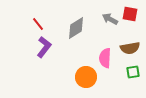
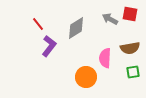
purple L-shape: moved 5 px right, 1 px up
